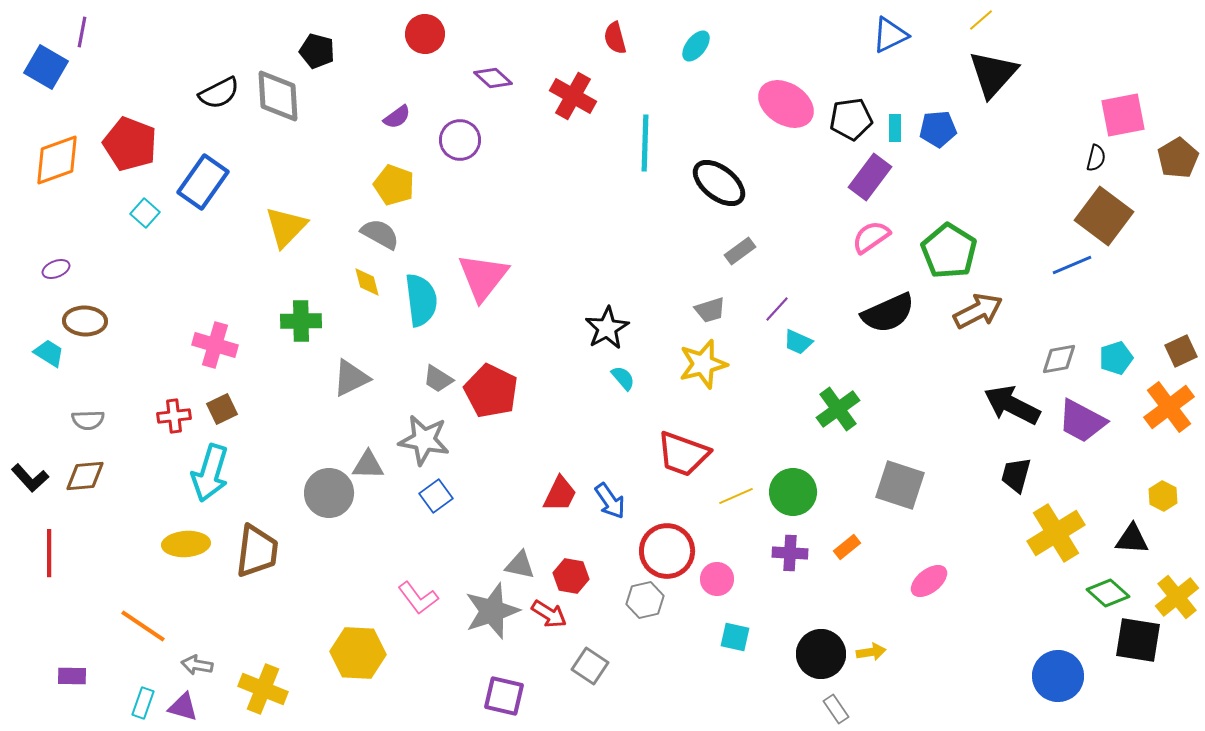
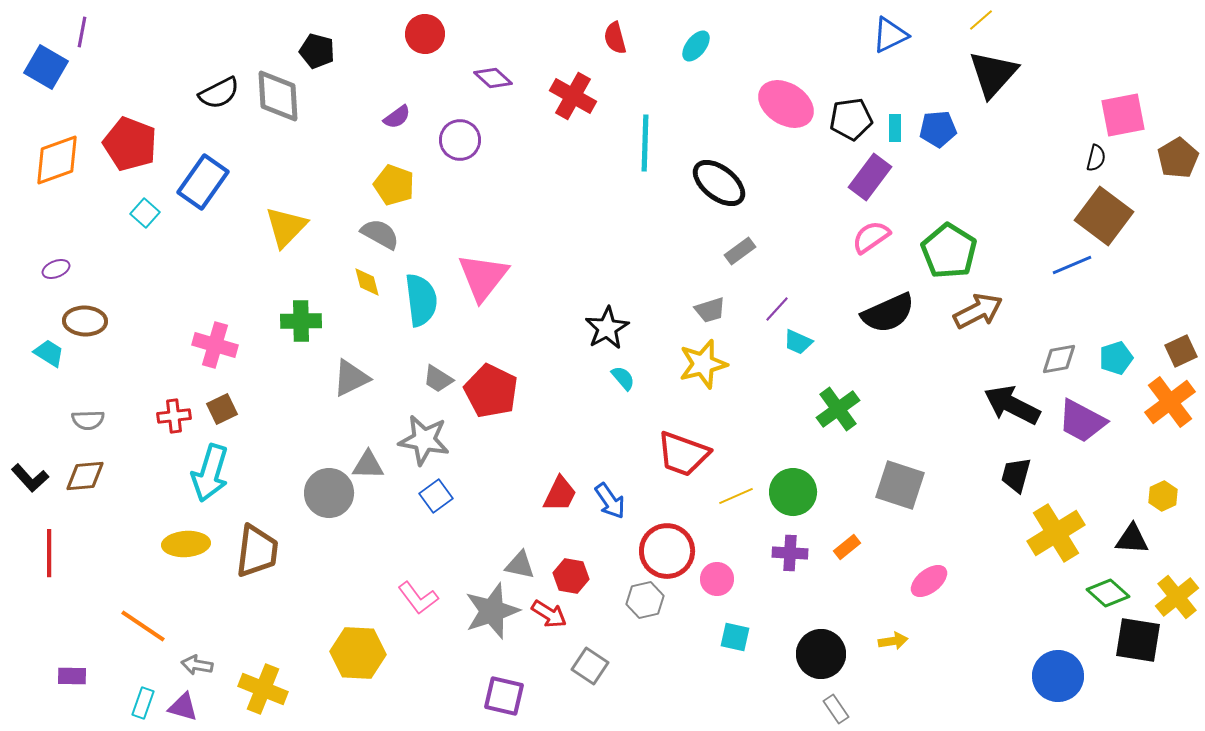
orange cross at (1169, 407): moved 1 px right, 5 px up
yellow hexagon at (1163, 496): rotated 8 degrees clockwise
yellow arrow at (871, 652): moved 22 px right, 11 px up
